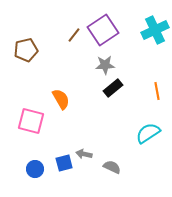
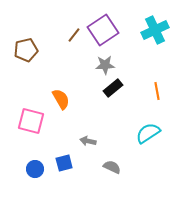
gray arrow: moved 4 px right, 13 px up
